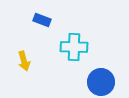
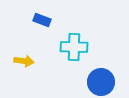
yellow arrow: rotated 66 degrees counterclockwise
